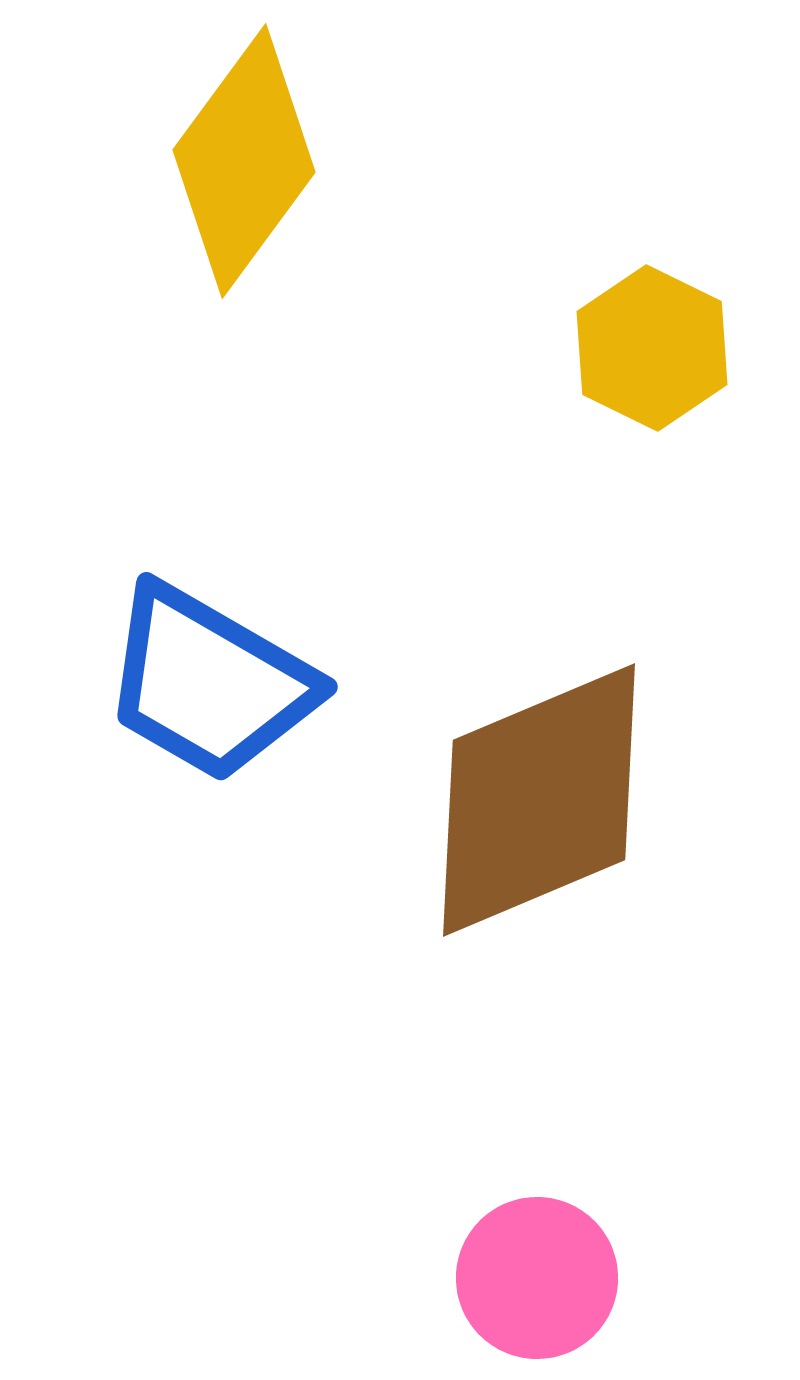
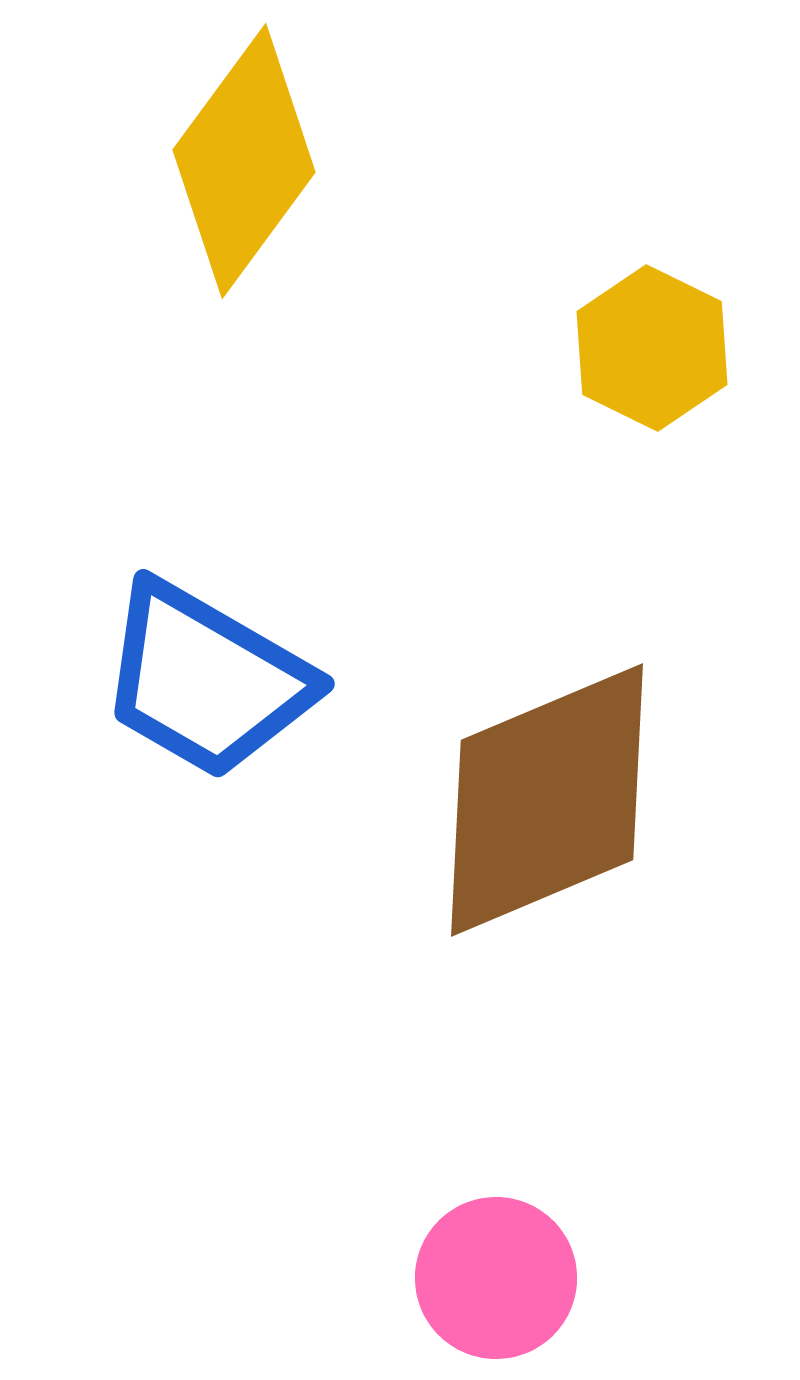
blue trapezoid: moved 3 px left, 3 px up
brown diamond: moved 8 px right
pink circle: moved 41 px left
